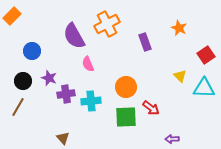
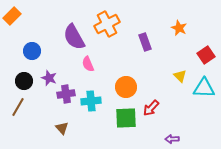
purple semicircle: moved 1 px down
black circle: moved 1 px right
red arrow: rotated 96 degrees clockwise
green square: moved 1 px down
brown triangle: moved 1 px left, 10 px up
